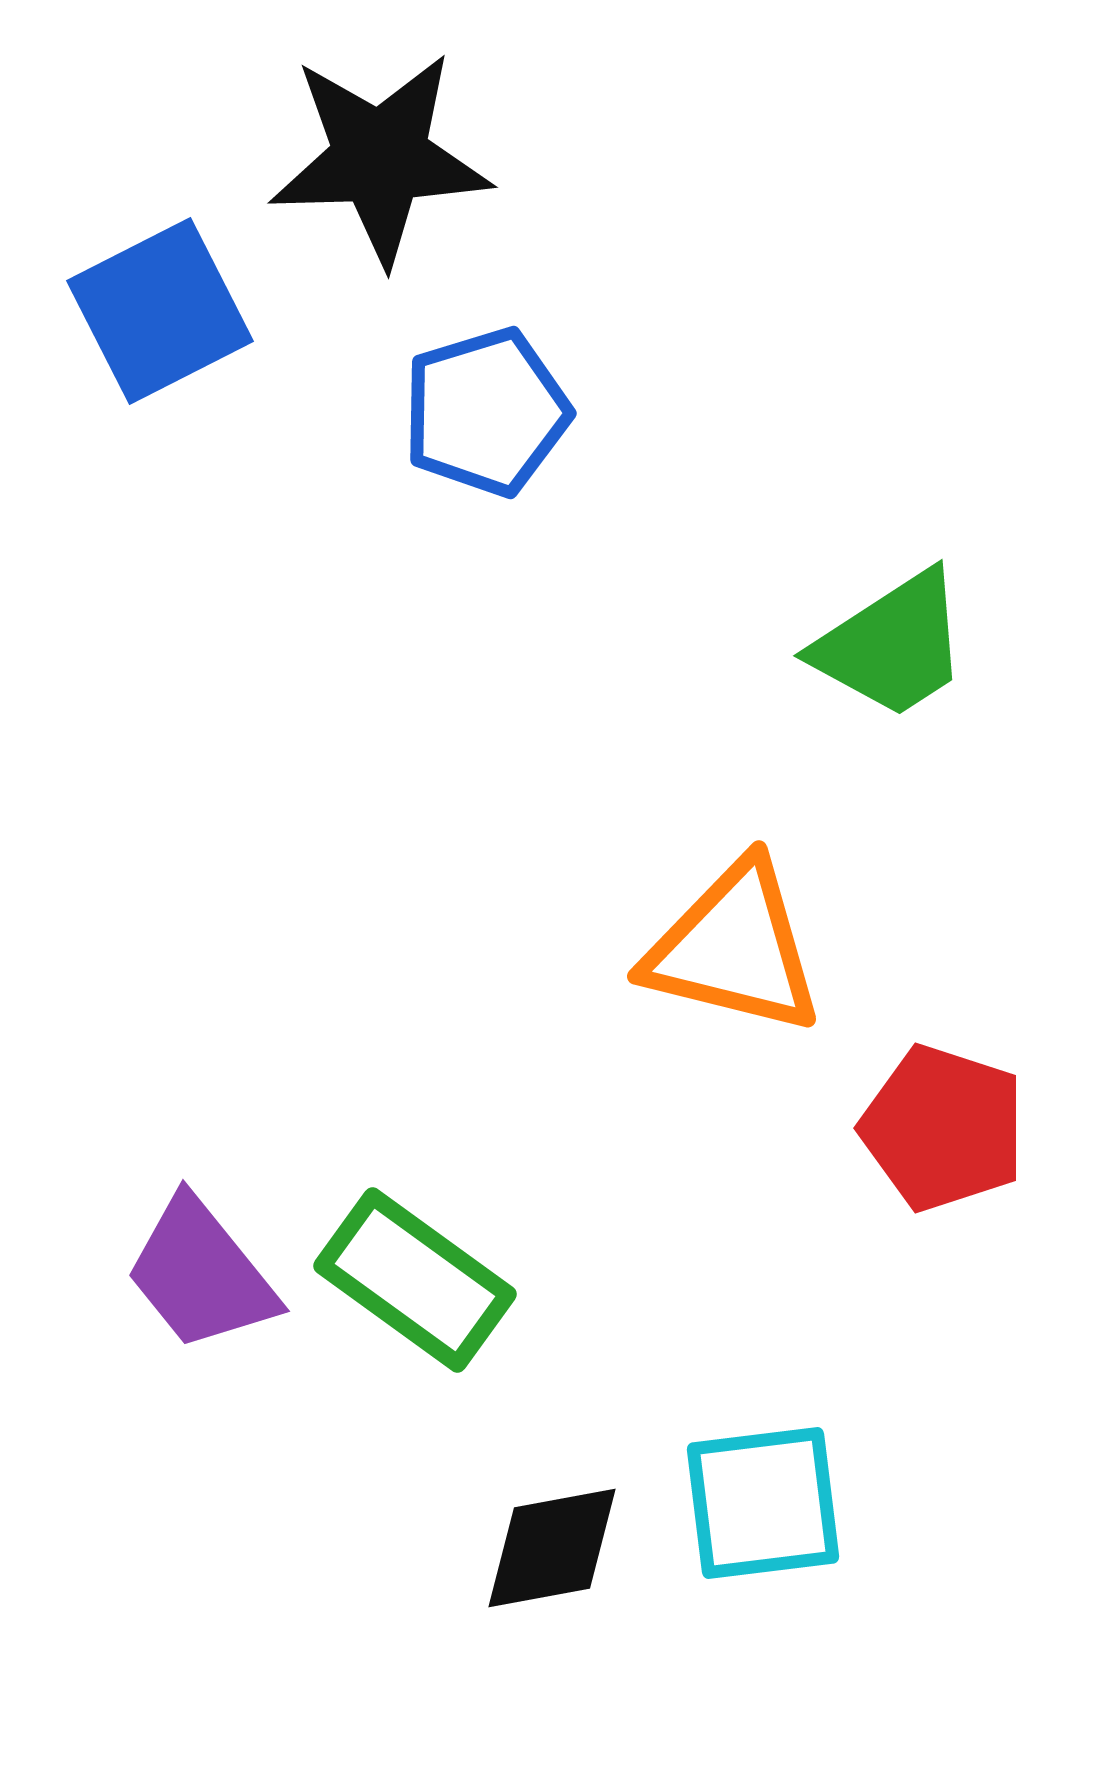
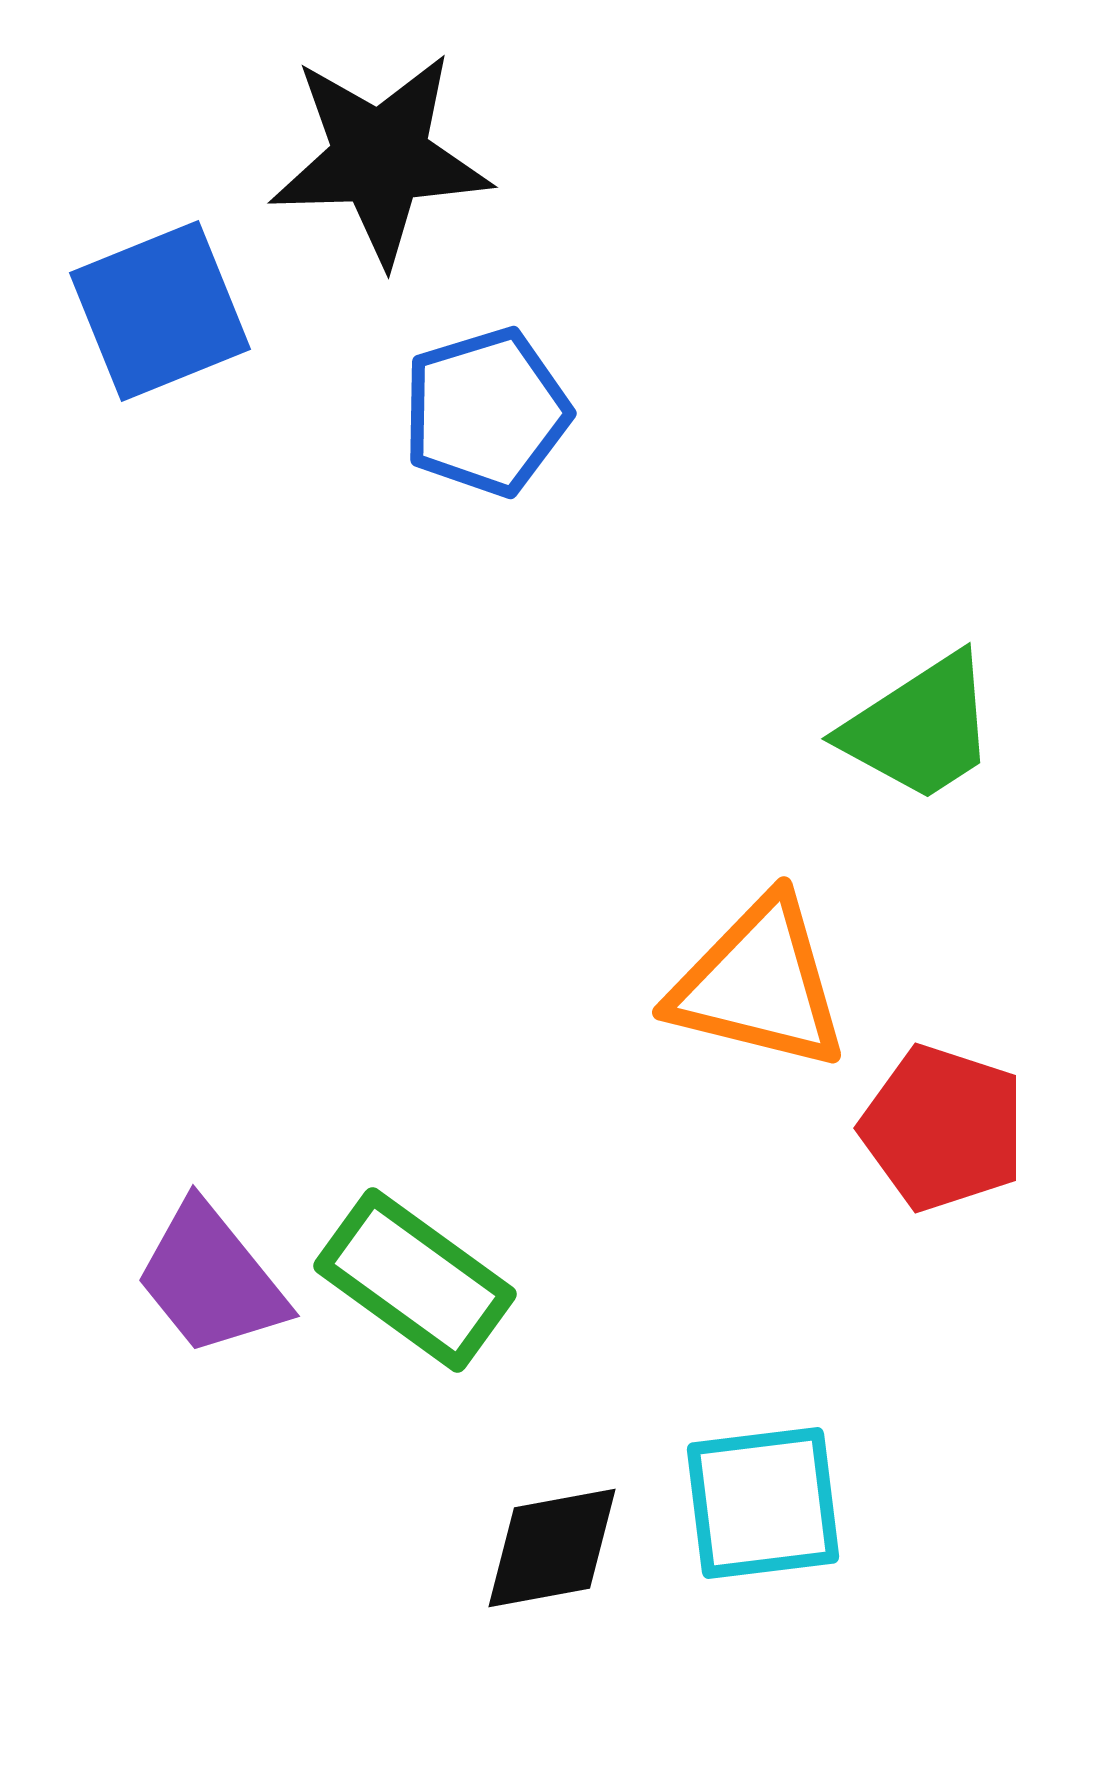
blue square: rotated 5 degrees clockwise
green trapezoid: moved 28 px right, 83 px down
orange triangle: moved 25 px right, 36 px down
purple trapezoid: moved 10 px right, 5 px down
